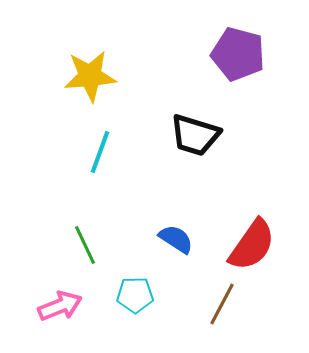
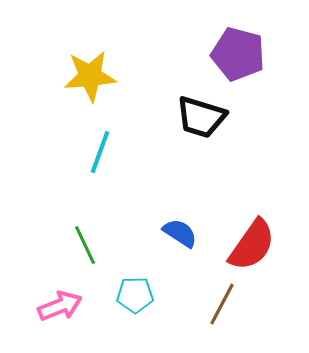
black trapezoid: moved 6 px right, 18 px up
blue semicircle: moved 4 px right, 6 px up
